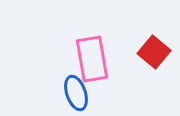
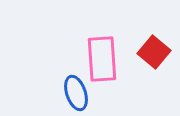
pink rectangle: moved 10 px right; rotated 6 degrees clockwise
